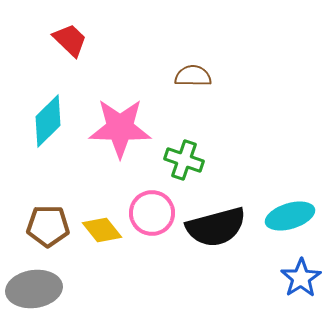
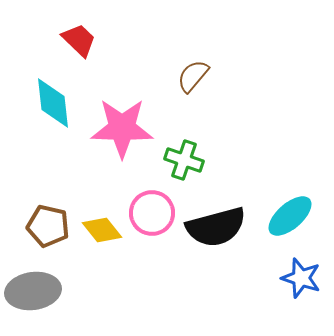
red trapezoid: moved 9 px right
brown semicircle: rotated 51 degrees counterclockwise
cyan diamond: moved 5 px right, 18 px up; rotated 52 degrees counterclockwise
pink star: moved 2 px right
cyan ellipse: rotated 24 degrees counterclockwise
brown pentagon: rotated 12 degrees clockwise
blue star: rotated 21 degrees counterclockwise
gray ellipse: moved 1 px left, 2 px down
